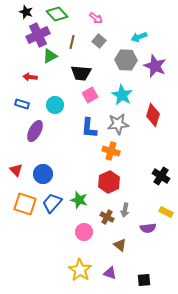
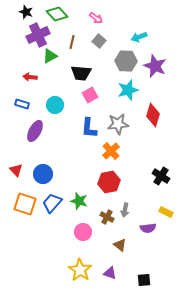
gray hexagon: moved 1 px down
cyan star: moved 6 px right, 5 px up; rotated 25 degrees clockwise
orange cross: rotated 30 degrees clockwise
red hexagon: rotated 15 degrees clockwise
green star: moved 1 px down
pink circle: moved 1 px left
